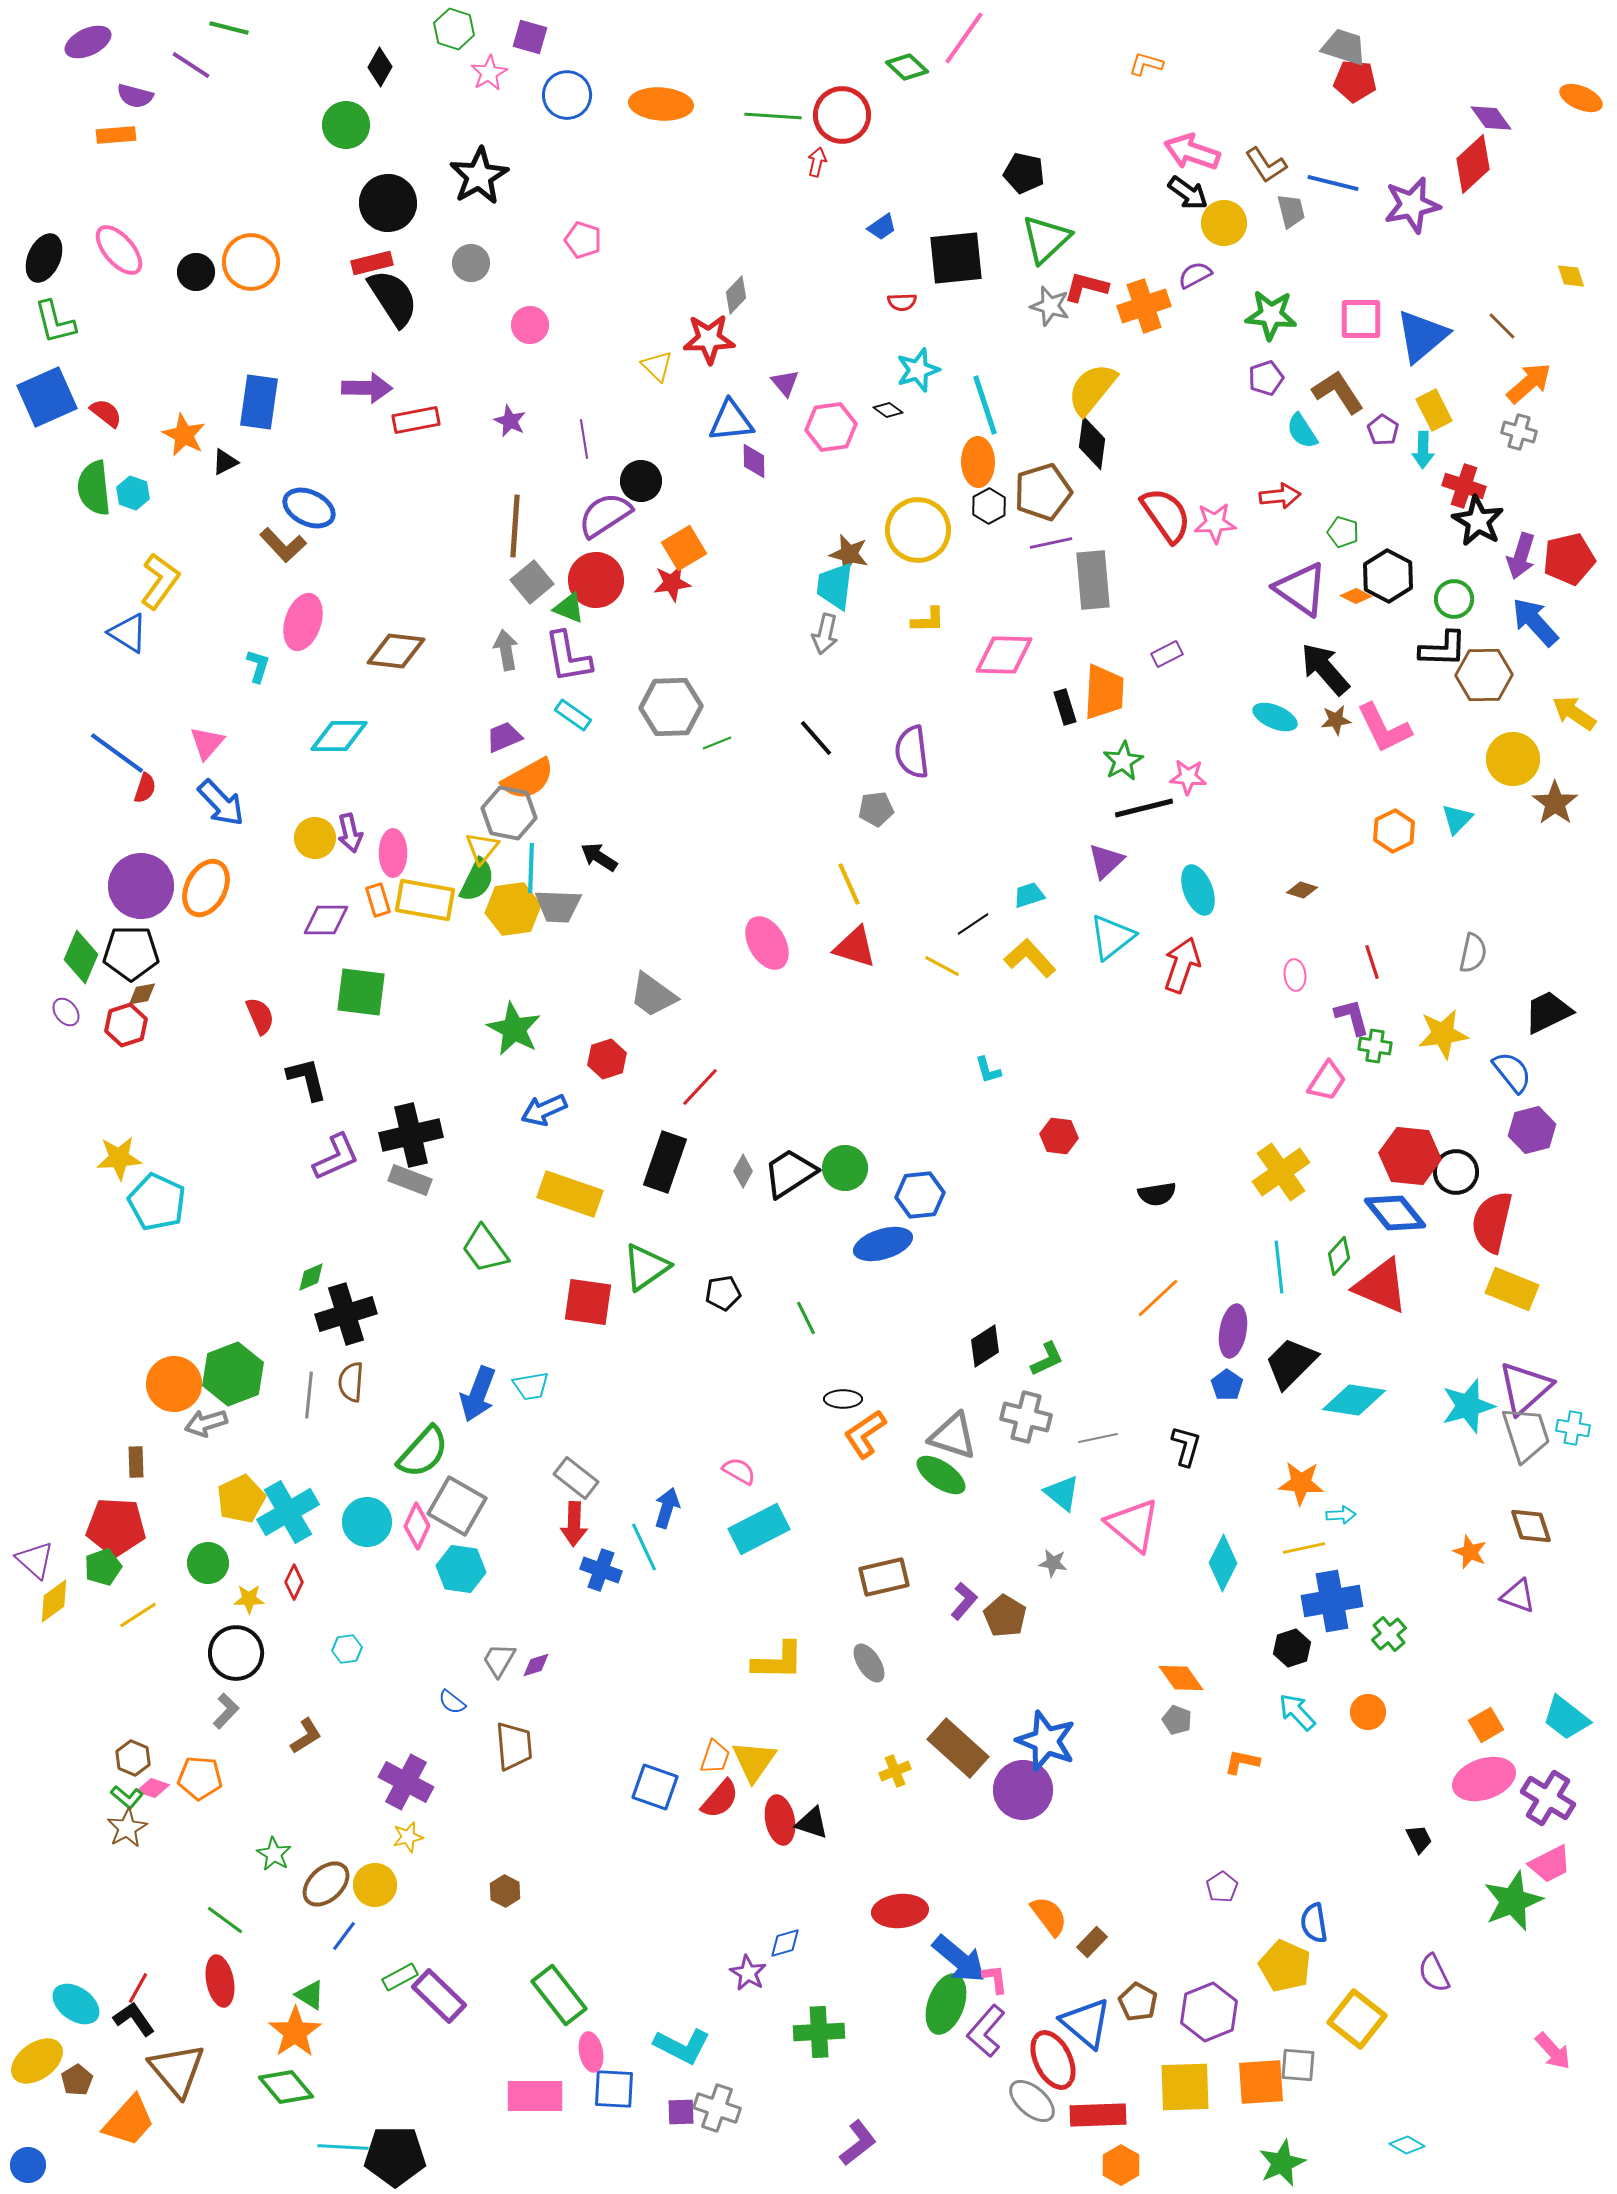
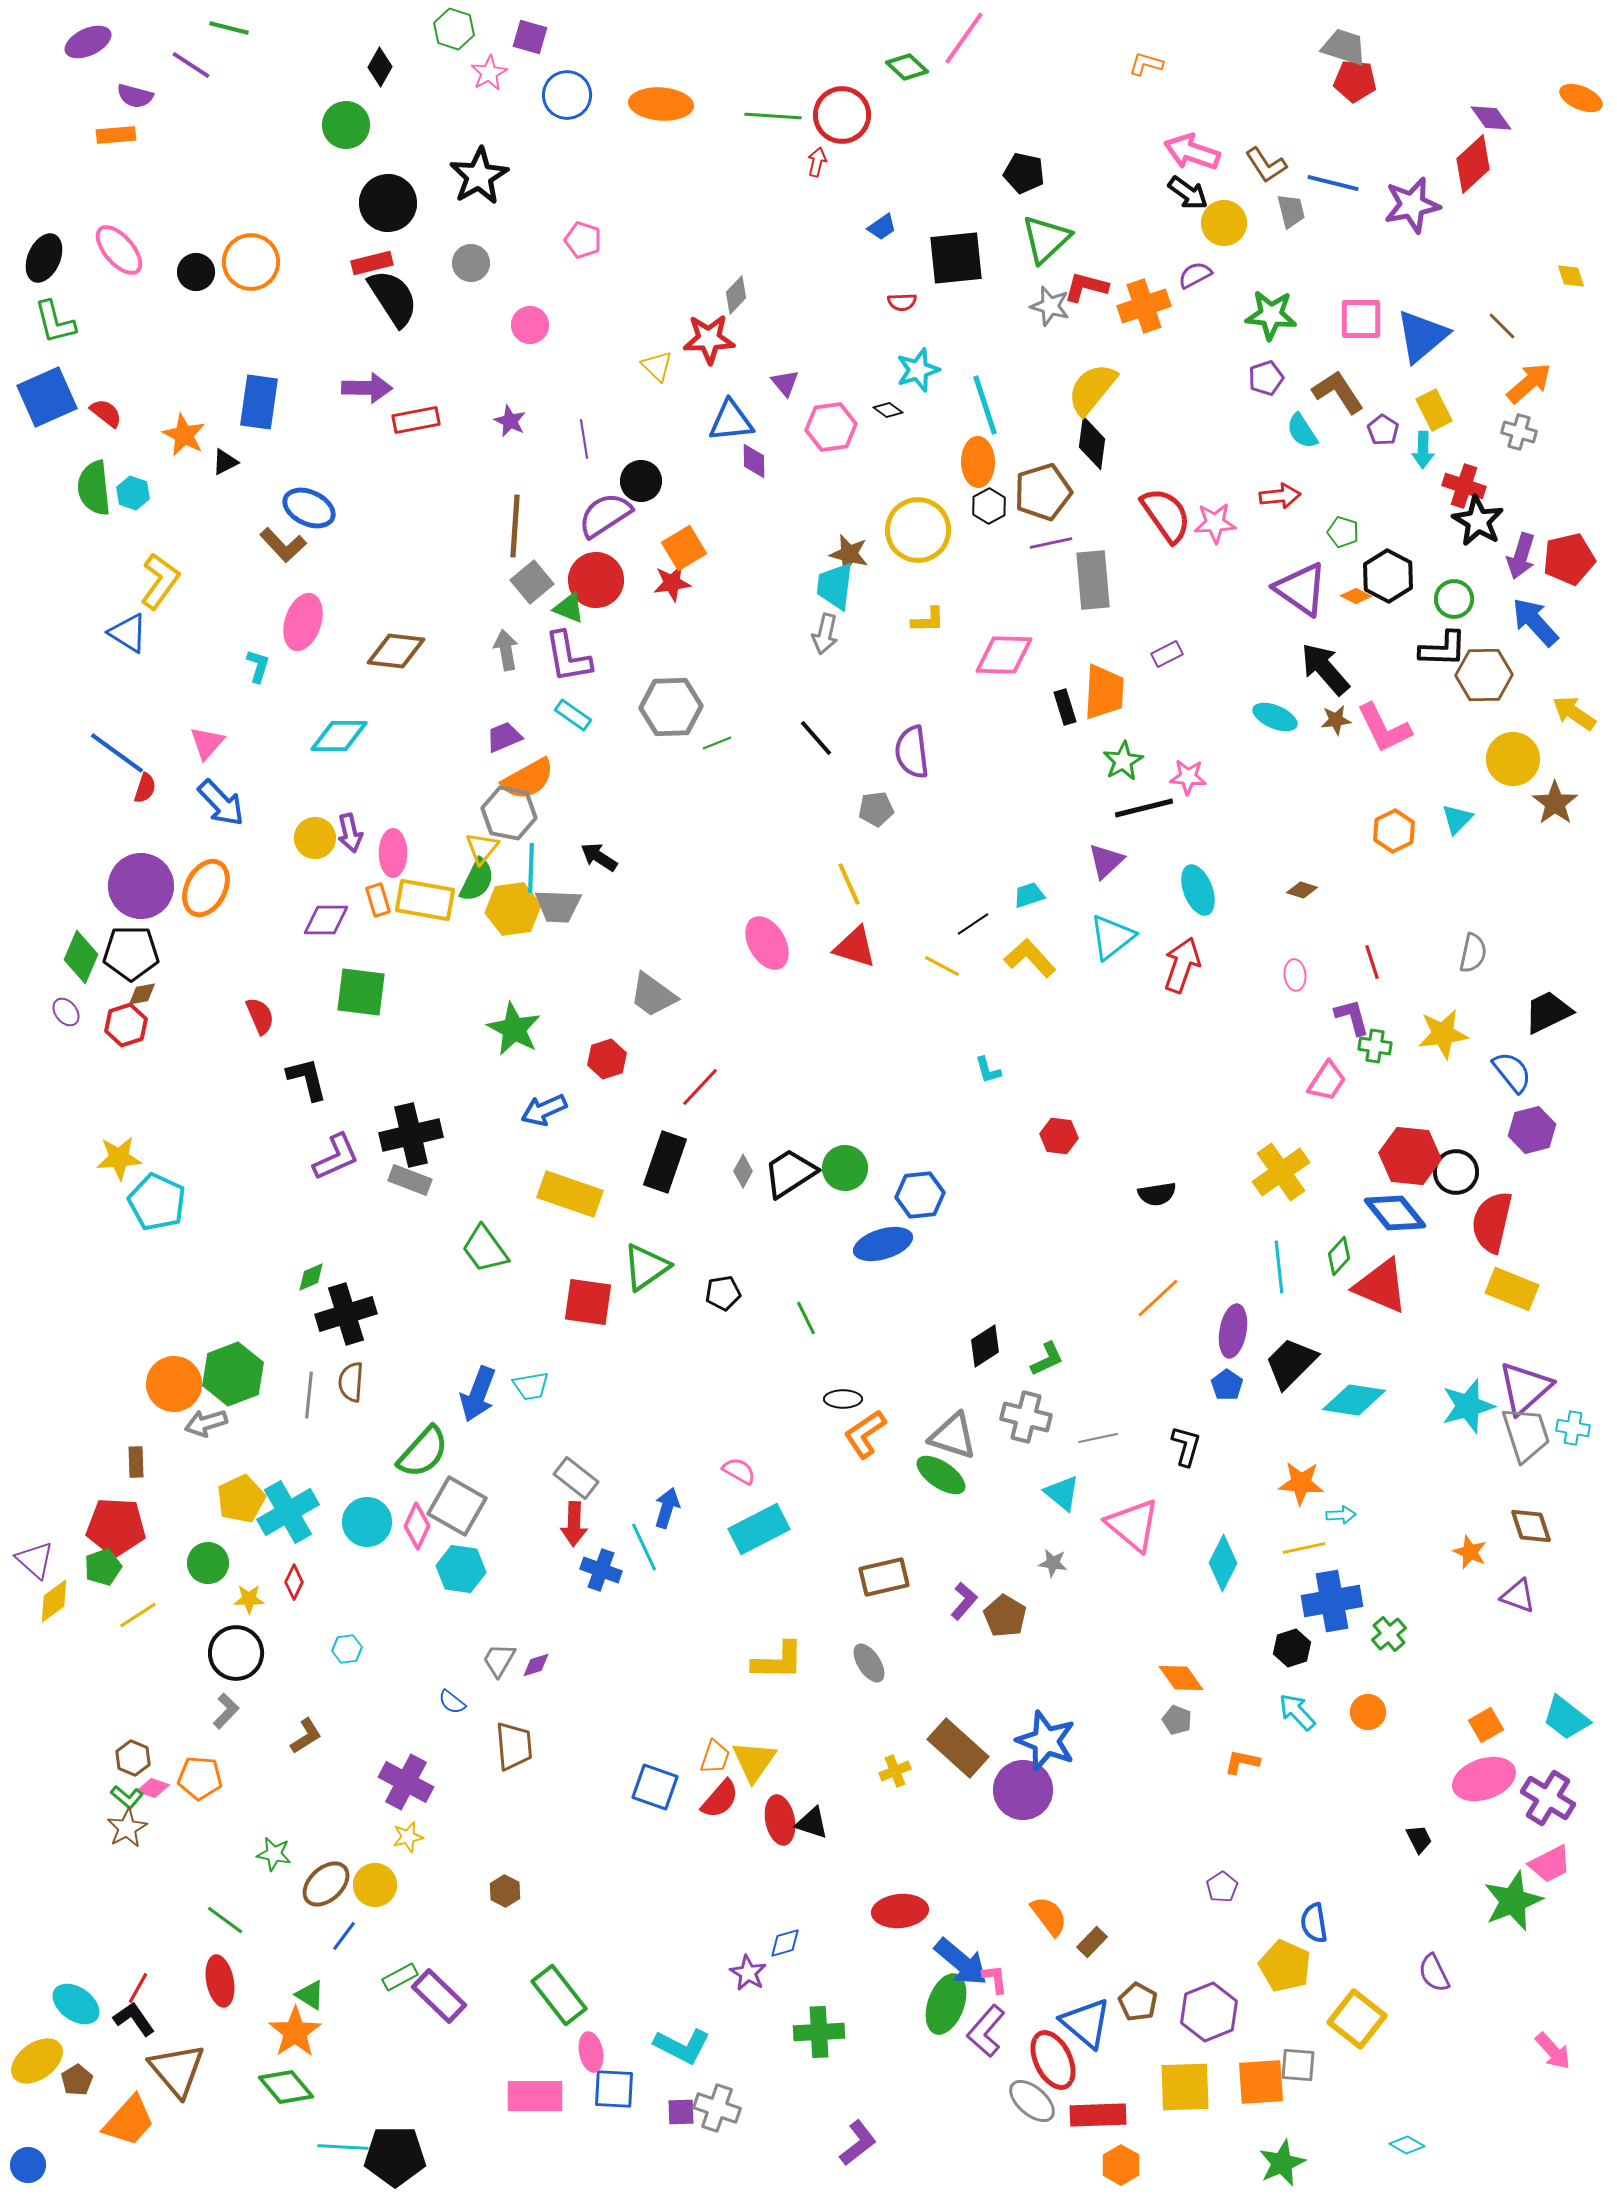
green star at (274, 1854): rotated 20 degrees counterclockwise
blue arrow at (959, 1959): moved 2 px right, 3 px down
